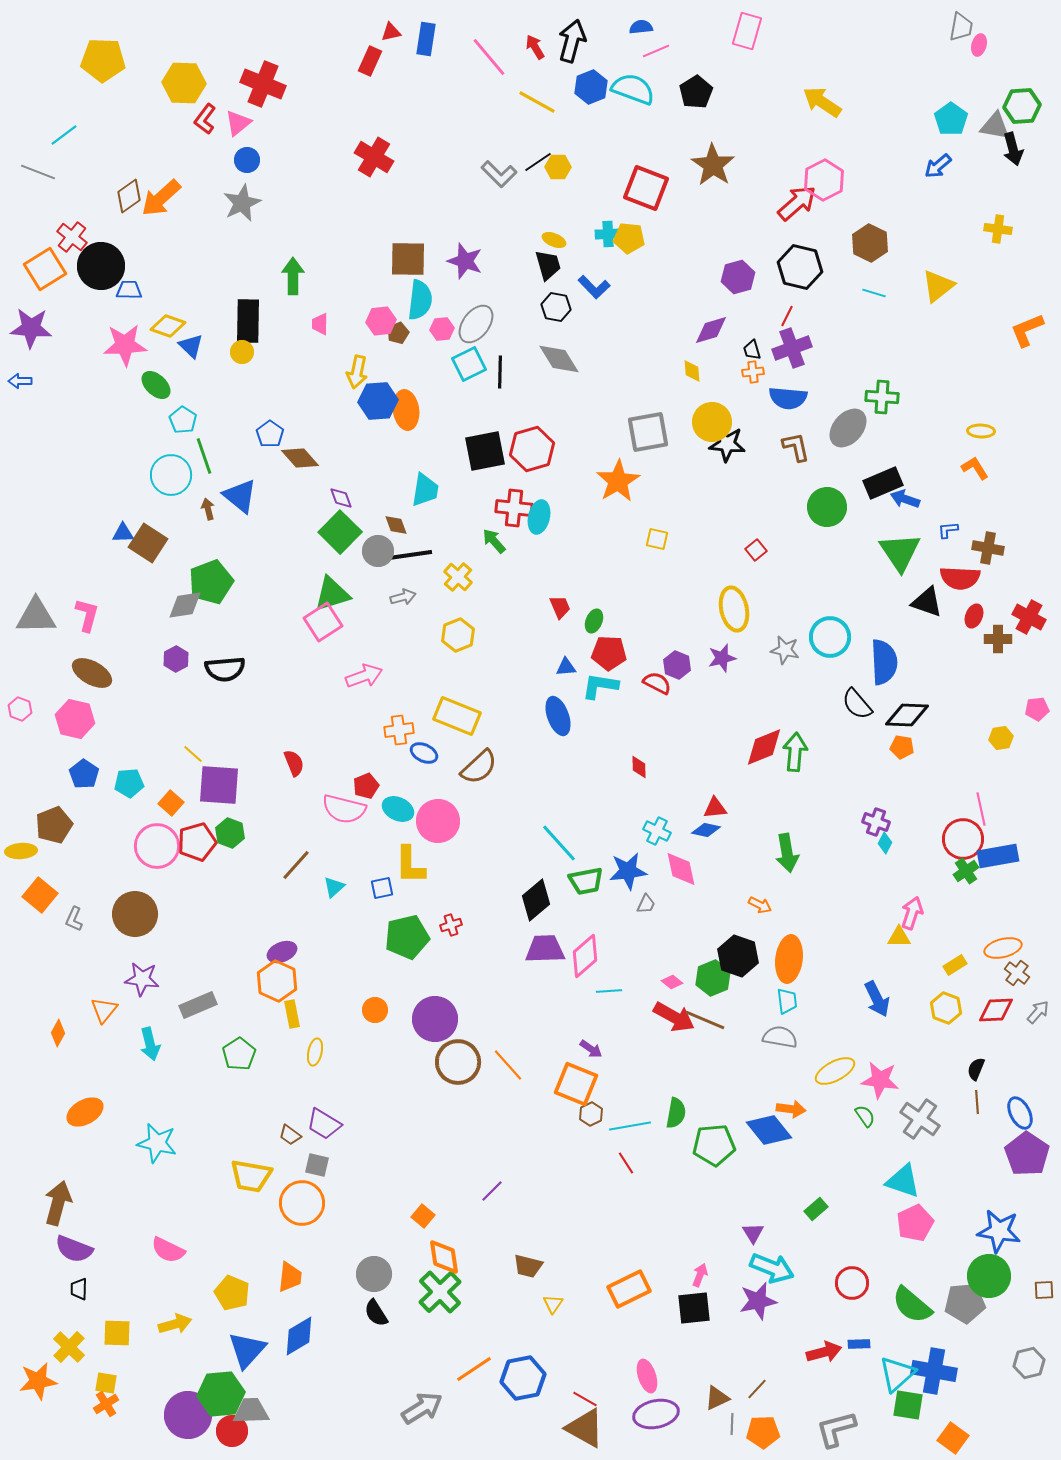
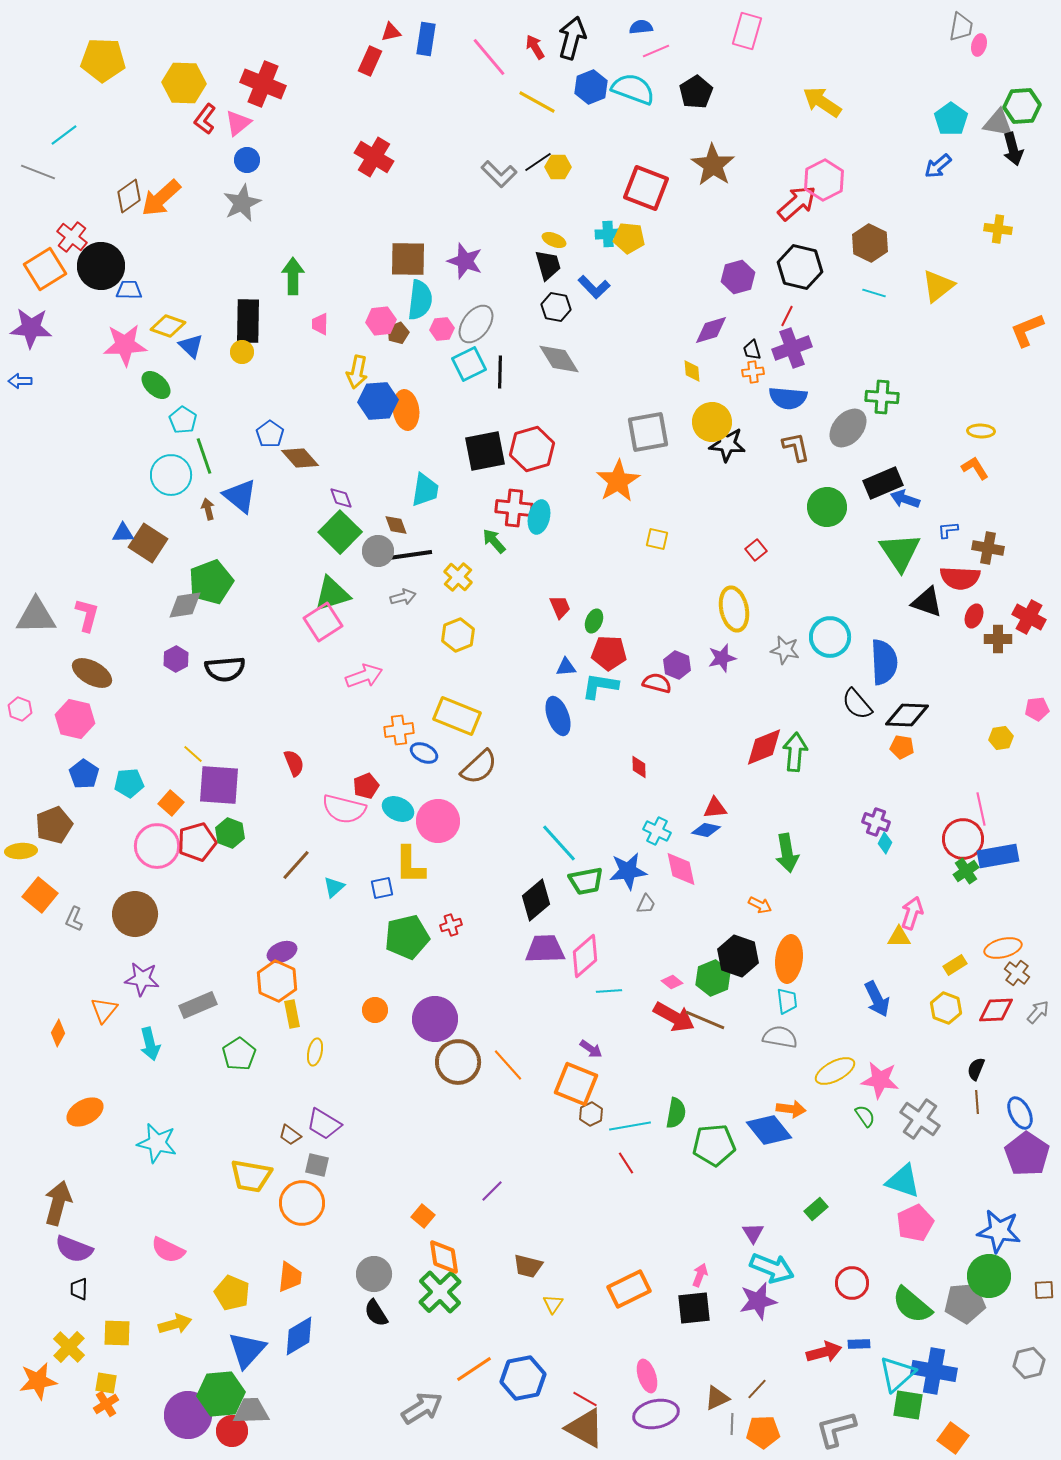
black arrow at (572, 41): moved 3 px up
gray triangle at (995, 126): moved 3 px right, 3 px up
red semicircle at (657, 683): rotated 12 degrees counterclockwise
